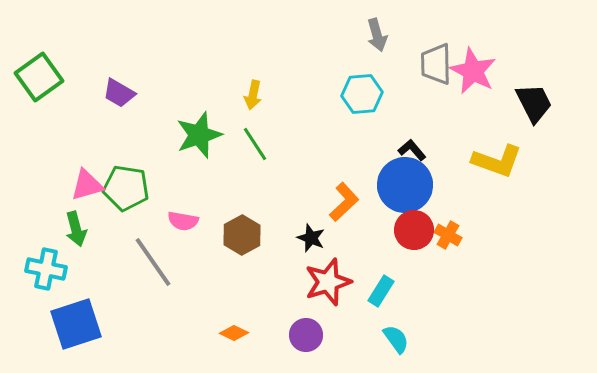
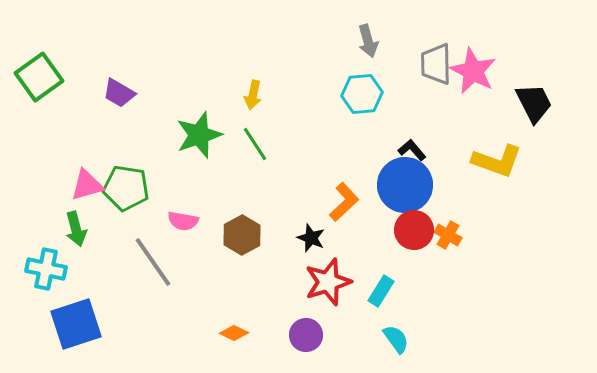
gray arrow: moved 9 px left, 6 px down
